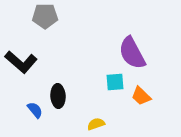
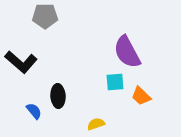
purple semicircle: moved 5 px left, 1 px up
blue semicircle: moved 1 px left, 1 px down
